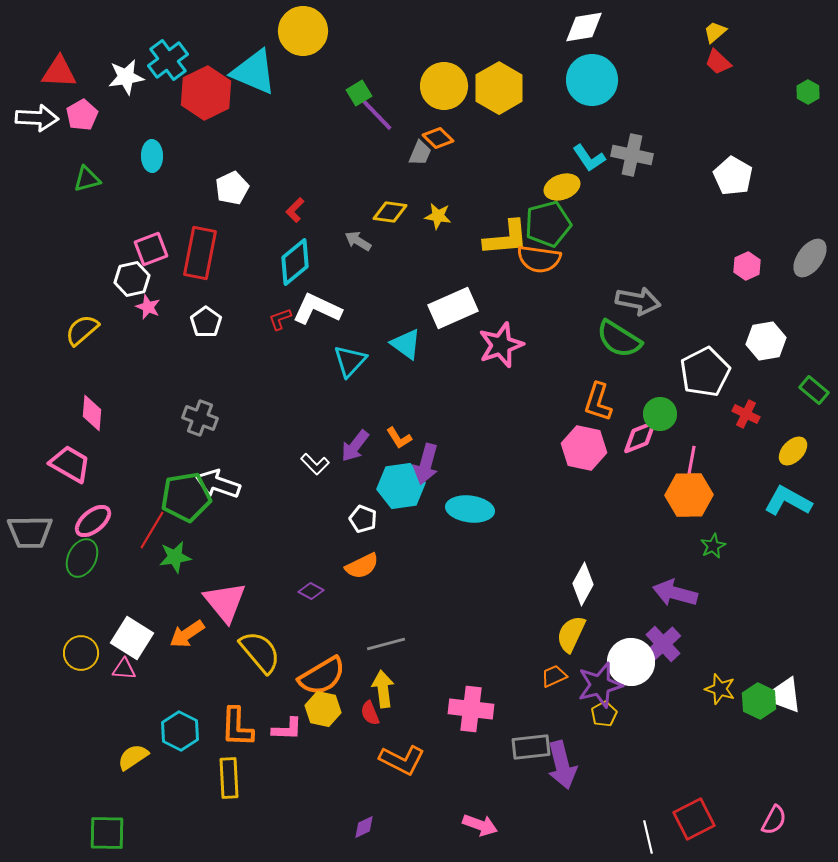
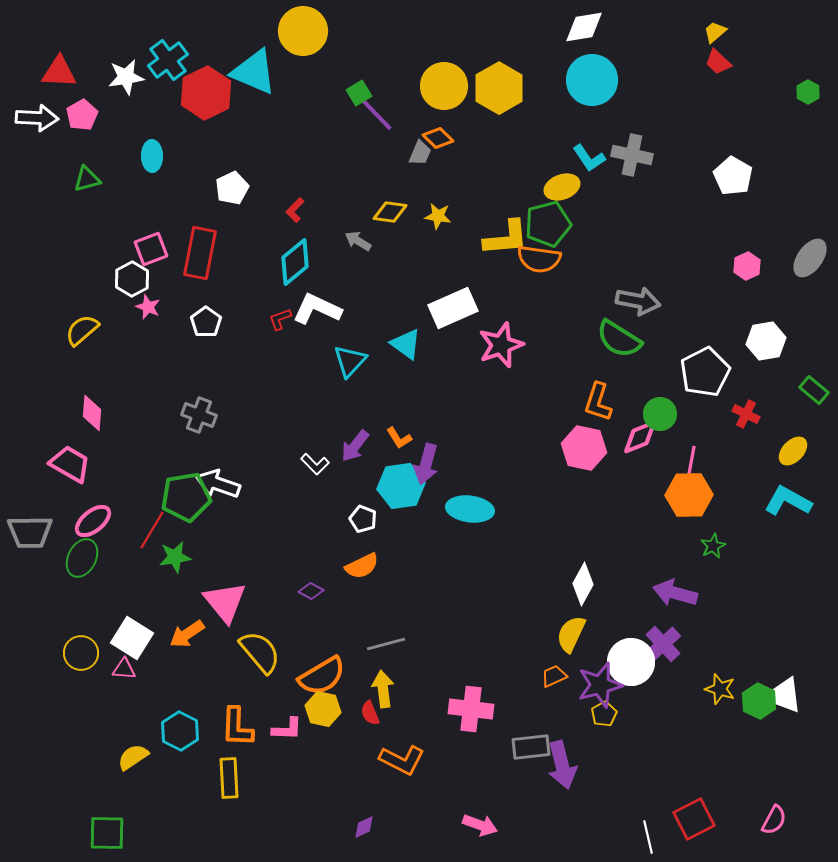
white hexagon at (132, 279): rotated 16 degrees counterclockwise
gray cross at (200, 418): moved 1 px left, 3 px up
